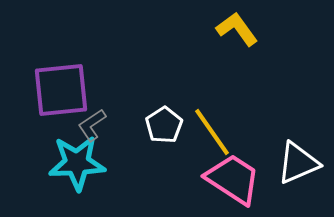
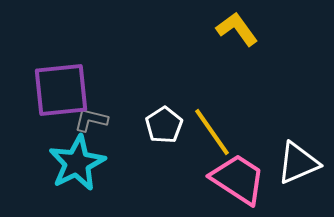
gray L-shape: moved 1 px left, 5 px up; rotated 48 degrees clockwise
cyan star: rotated 24 degrees counterclockwise
pink trapezoid: moved 5 px right
